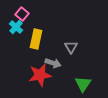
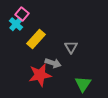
cyan cross: moved 3 px up
yellow rectangle: rotated 30 degrees clockwise
